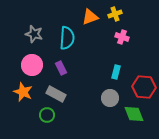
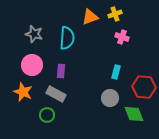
purple rectangle: moved 3 px down; rotated 32 degrees clockwise
